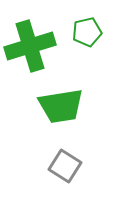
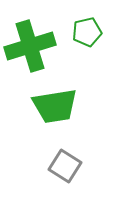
green trapezoid: moved 6 px left
